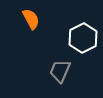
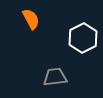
gray trapezoid: moved 5 px left, 6 px down; rotated 60 degrees clockwise
